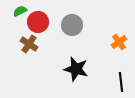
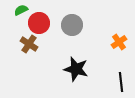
green semicircle: moved 1 px right, 1 px up
red circle: moved 1 px right, 1 px down
